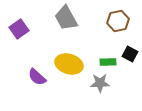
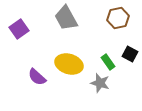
brown hexagon: moved 3 px up
green rectangle: rotated 56 degrees clockwise
gray star: rotated 18 degrees clockwise
